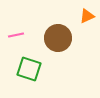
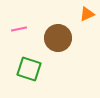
orange triangle: moved 2 px up
pink line: moved 3 px right, 6 px up
